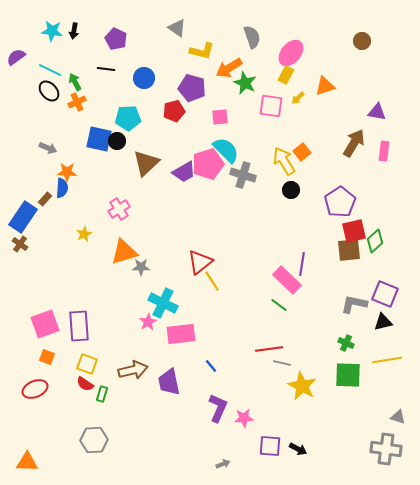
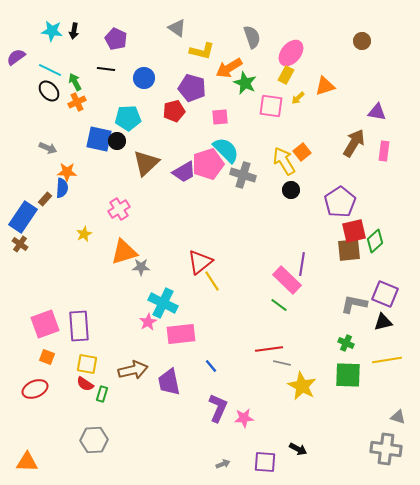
yellow square at (87, 364): rotated 10 degrees counterclockwise
purple square at (270, 446): moved 5 px left, 16 px down
